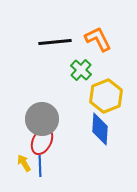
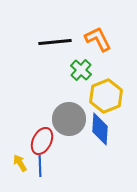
gray circle: moved 27 px right
yellow arrow: moved 4 px left
